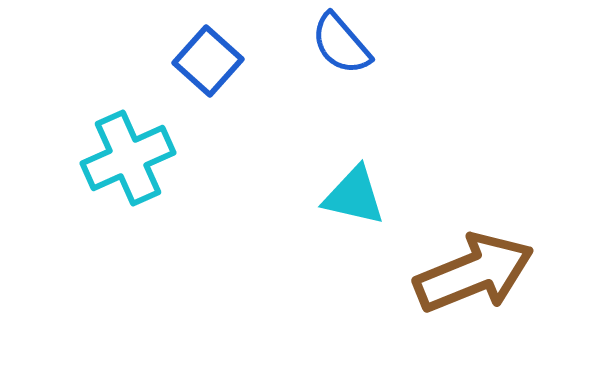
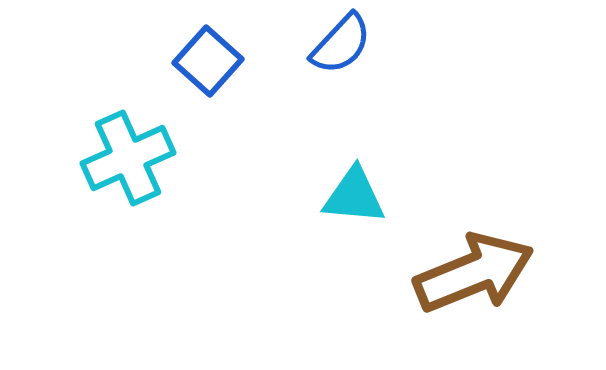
blue semicircle: rotated 96 degrees counterclockwise
cyan triangle: rotated 8 degrees counterclockwise
